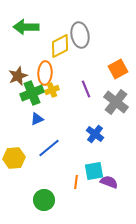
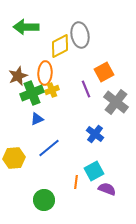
orange square: moved 14 px left, 3 px down
cyan square: rotated 18 degrees counterclockwise
purple semicircle: moved 2 px left, 7 px down
